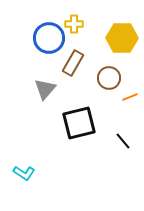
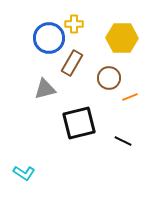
brown rectangle: moved 1 px left
gray triangle: rotated 35 degrees clockwise
black line: rotated 24 degrees counterclockwise
